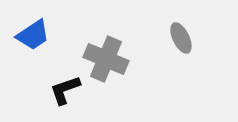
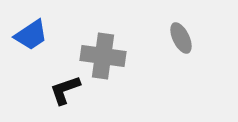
blue trapezoid: moved 2 px left
gray cross: moved 3 px left, 3 px up; rotated 15 degrees counterclockwise
